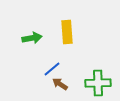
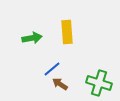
green cross: moved 1 px right; rotated 20 degrees clockwise
